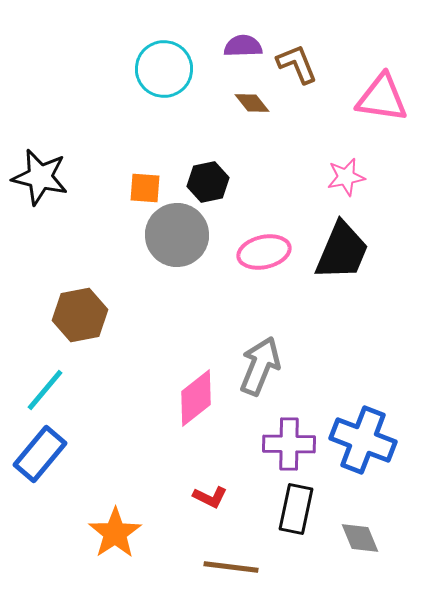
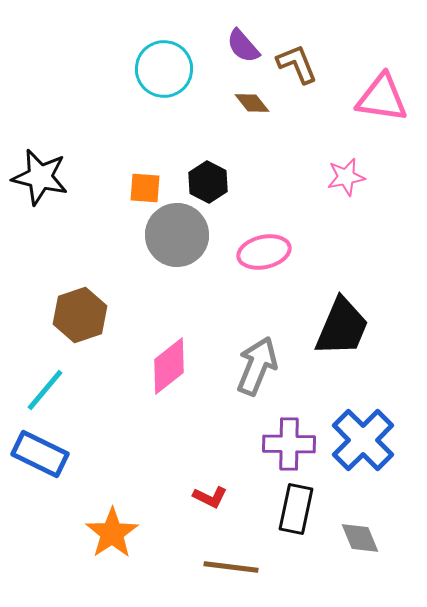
purple semicircle: rotated 129 degrees counterclockwise
black hexagon: rotated 21 degrees counterclockwise
black trapezoid: moved 76 px down
brown hexagon: rotated 8 degrees counterclockwise
gray arrow: moved 3 px left
pink diamond: moved 27 px left, 32 px up
blue cross: rotated 24 degrees clockwise
blue rectangle: rotated 76 degrees clockwise
orange star: moved 3 px left
